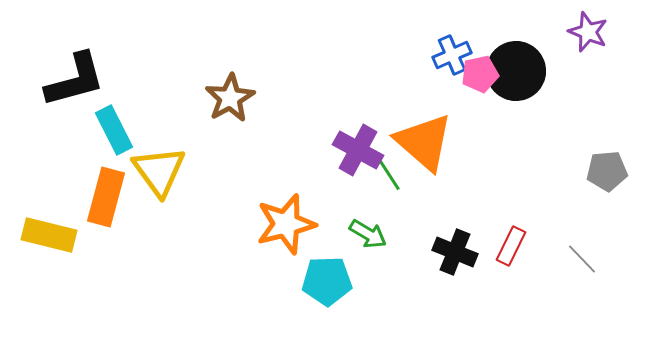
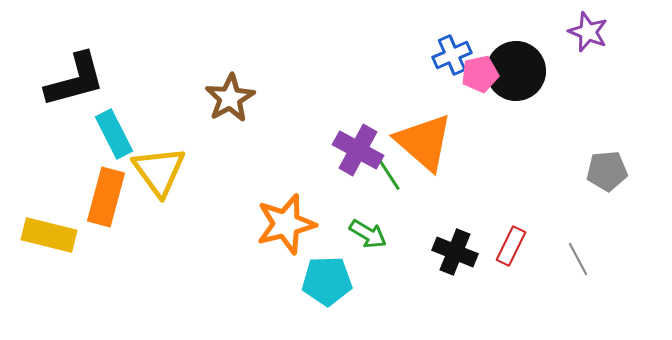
cyan rectangle: moved 4 px down
gray line: moved 4 px left; rotated 16 degrees clockwise
